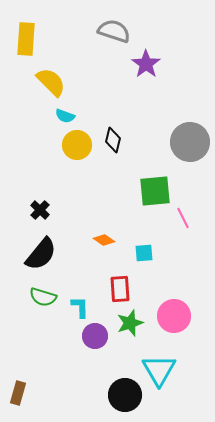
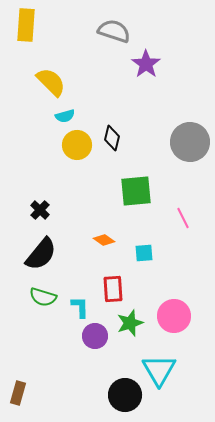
yellow rectangle: moved 14 px up
cyan semicircle: rotated 36 degrees counterclockwise
black diamond: moved 1 px left, 2 px up
green square: moved 19 px left
red rectangle: moved 7 px left
